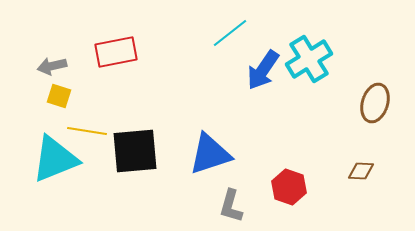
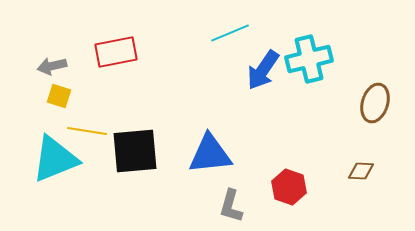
cyan line: rotated 15 degrees clockwise
cyan cross: rotated 18 degrees clockwise
blue triangle: rotated 12 degrees clockwise
